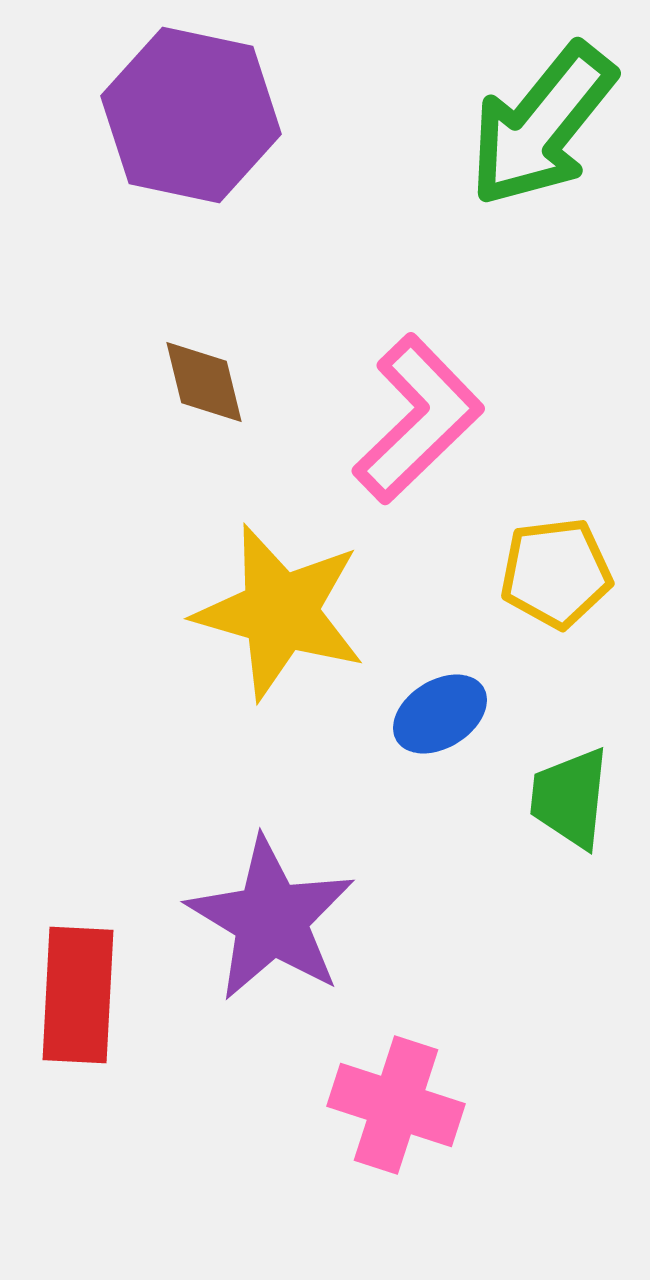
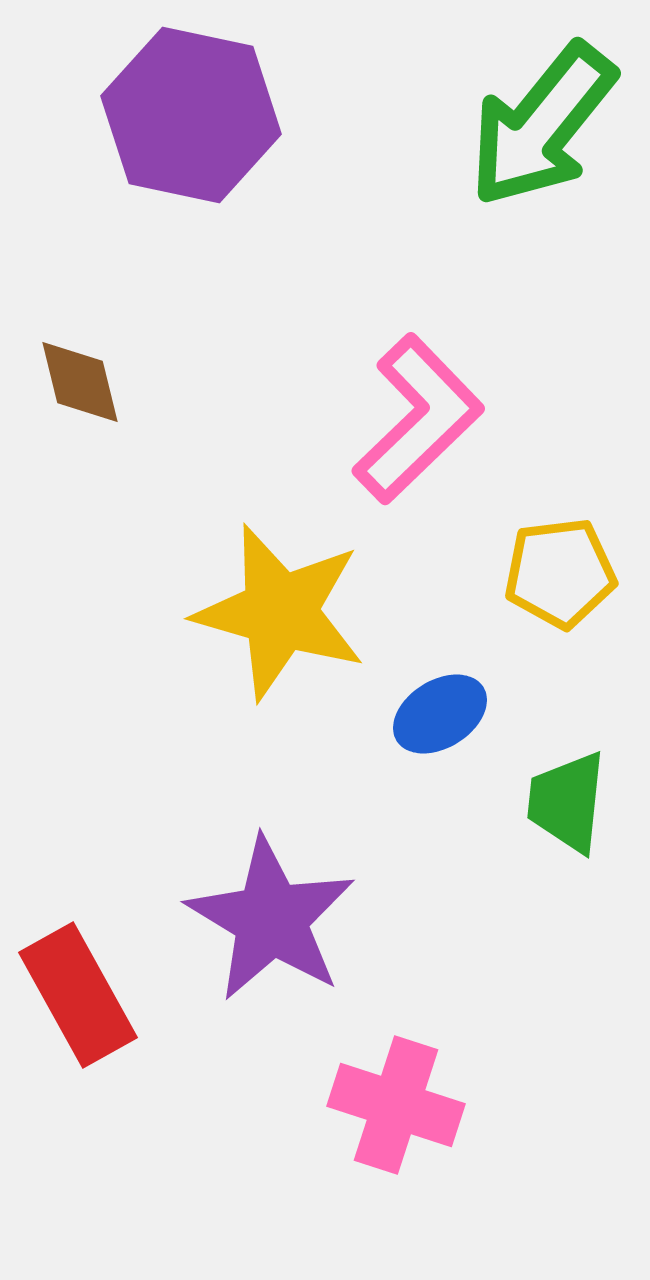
brown diamond: moved 124 px left
yellow pentagon: moved 4 px right
green trapezoid: moved 3 px left, 4 px down
red rectangle: rotated 32 degrees counterclockwise
